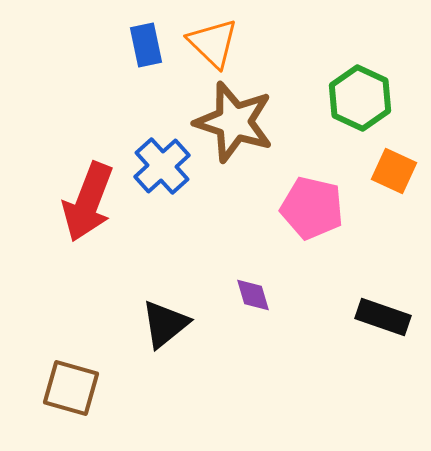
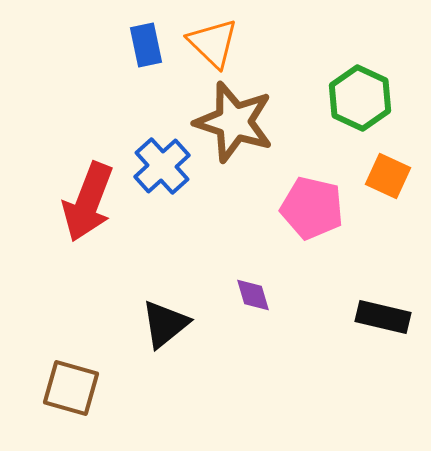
orange square: moved 6 px left, 5 px down
black rectangle: rotated 6 degrees counterclockwise
